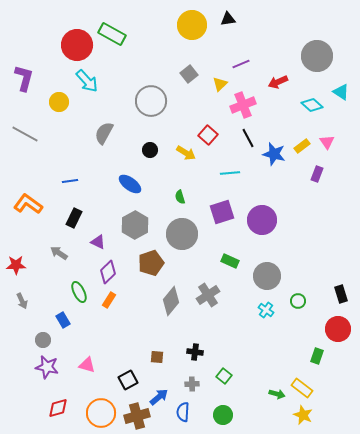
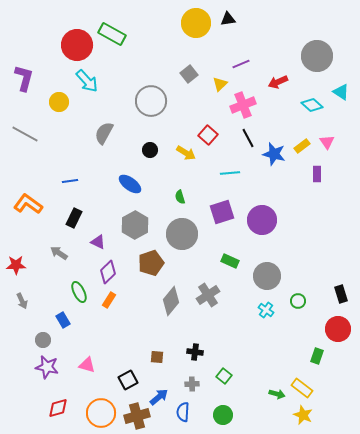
yellow circle at (192, 25): moved 4 px right, 2 px up
purple rectangle at (317, 174): rotated 21 degrees counterclockwise
